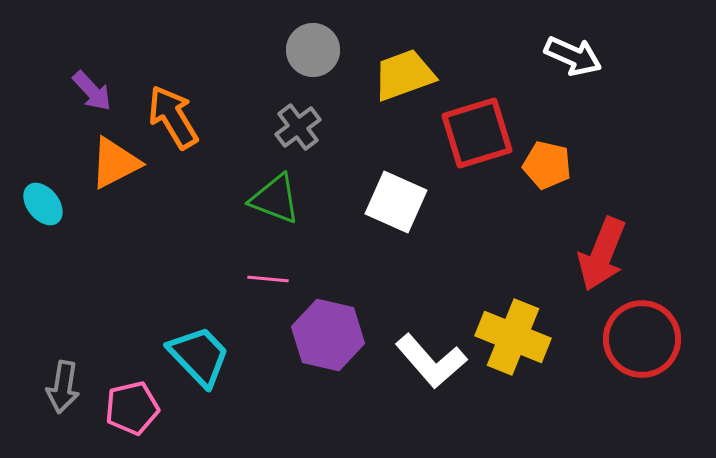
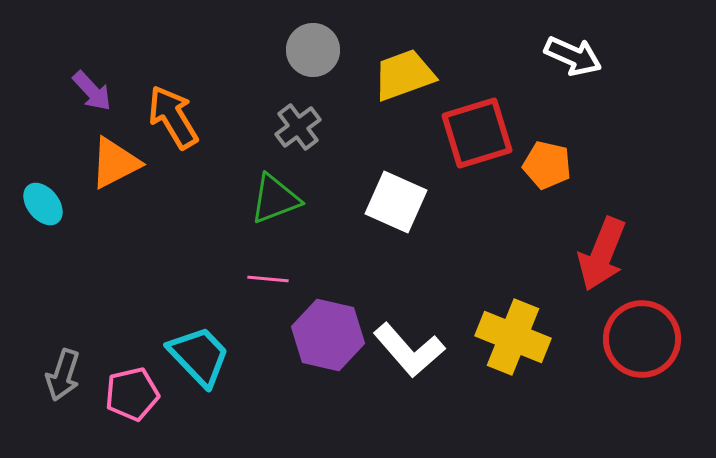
green triangle: rotated 42 degrees counterclockwise
white L-shape: moved 22 px left, 11 px up
gray arrow: moved 12 px up; rotated 9 degrees clockwise
pink pentagon: moved 14 px up
